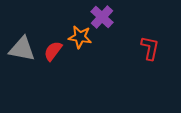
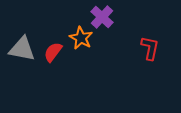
orange star: moved 1 px right, 1 px down; rotated 20 degrees clockwise
red semicircle: moved 1 px down
